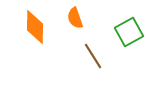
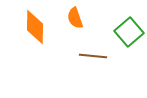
green square: rotated 12 degrees counterclockwise
brown line: rotated 52 degrees counterclockwise
